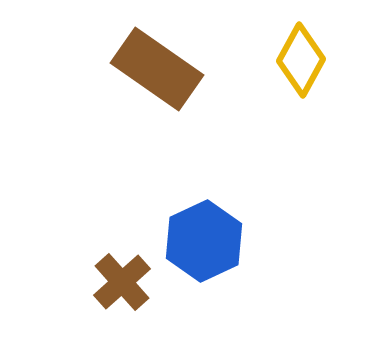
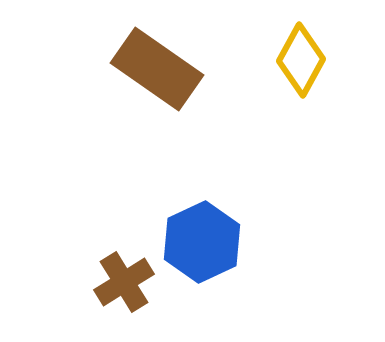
blue hexagon: moved 2 px left, 1 px down
brown cross: moved 2 px right; rotated 10 degrees clockwise
